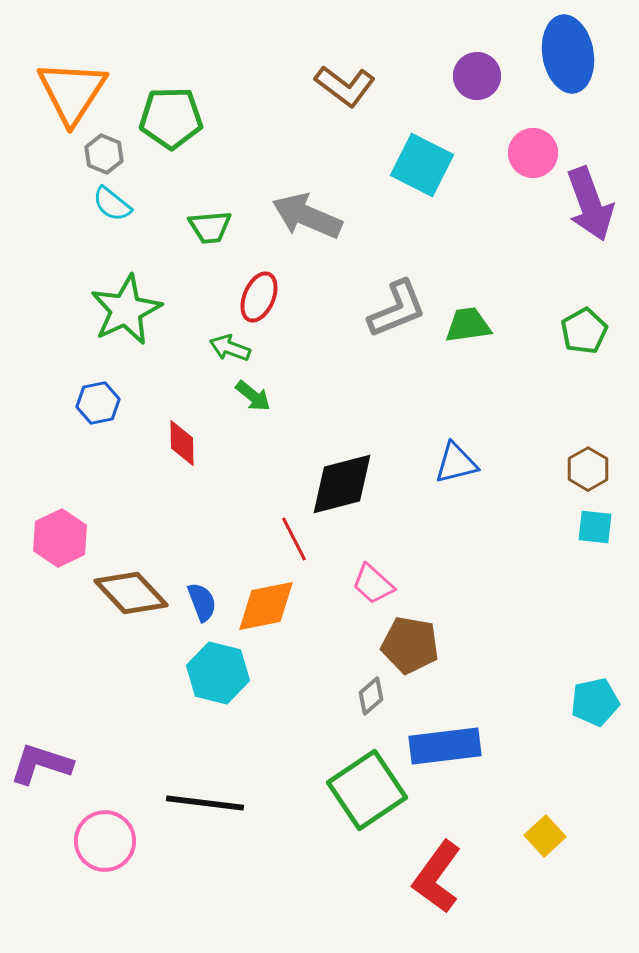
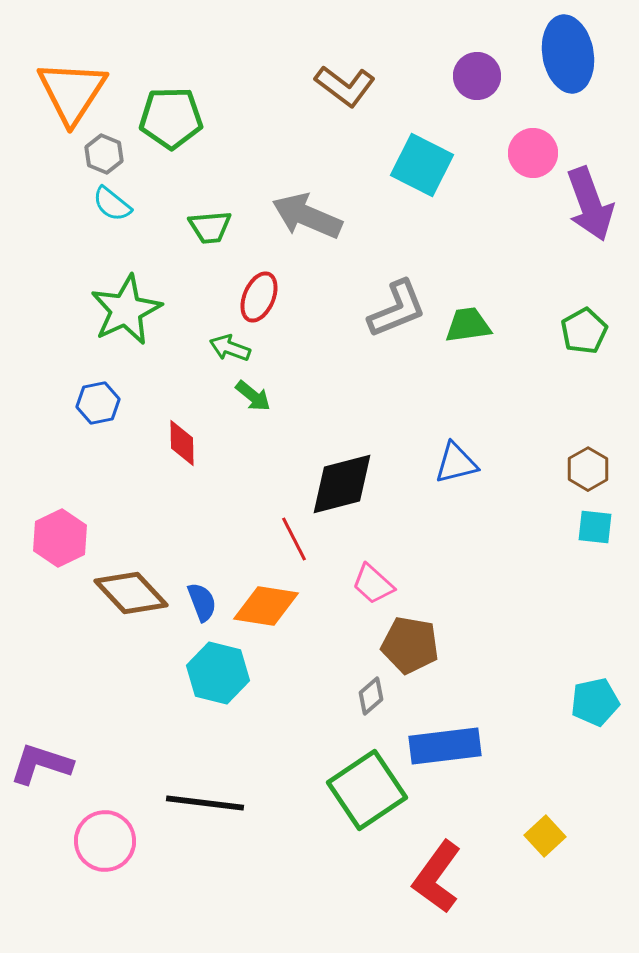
orange diamond at (266, 606): rotated 20 degrees clockwise
